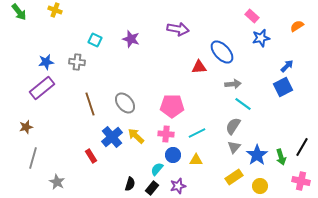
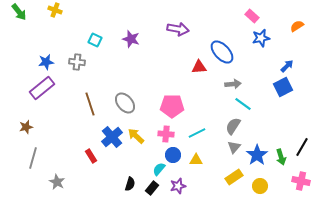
cyan semicircle at (157, 169): moved 2 px right
